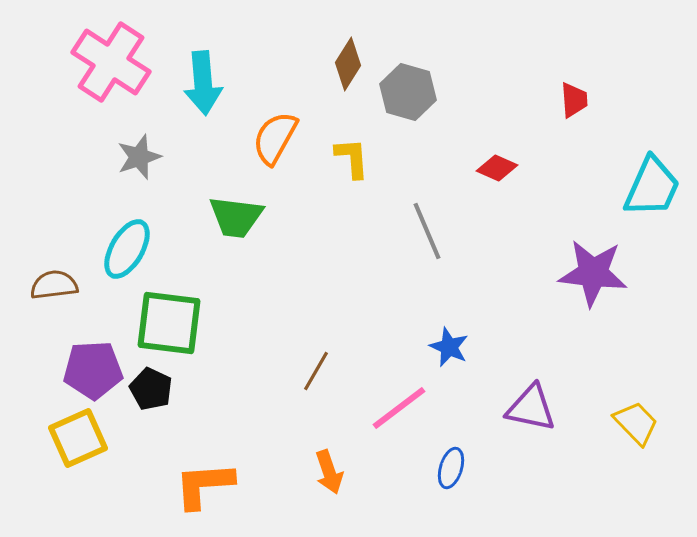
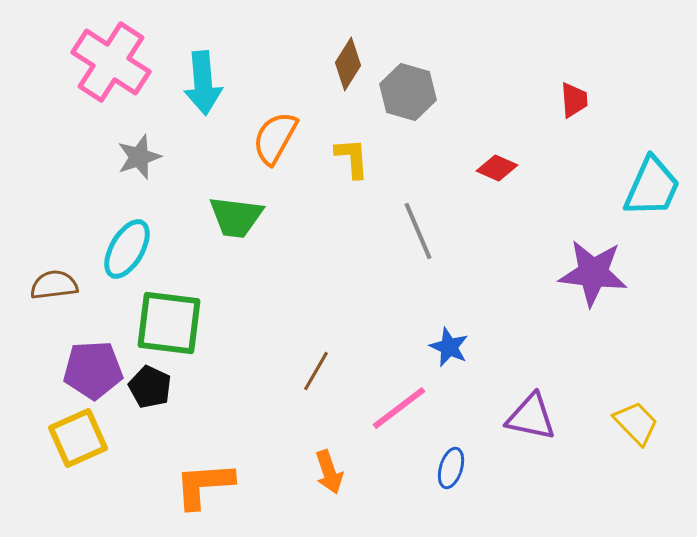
gray line: moved 9 px left
black pentagon: moved 1 px left, 2 px up
purple triangle: moved 9 px down
